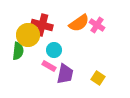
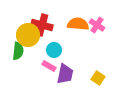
orange semicircle: moved 1 px left, 1 px down; rotated 140 degrees counterclockwise
